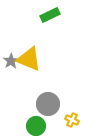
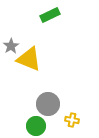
gray star: moved 15 px up
yellow cross: rotated 16 degrees counterclockwise
